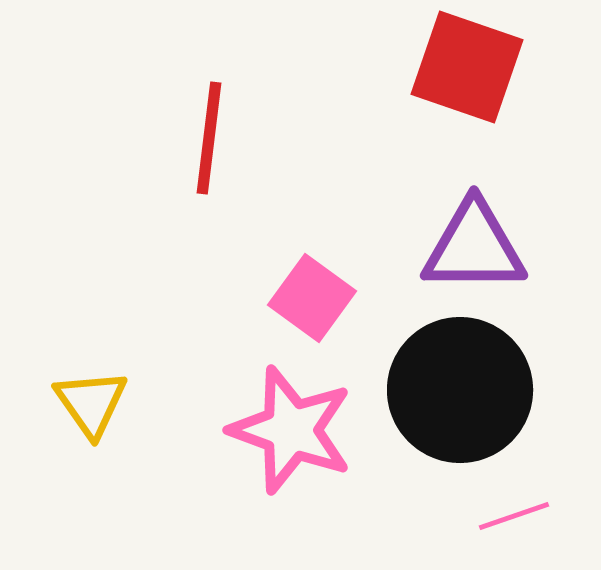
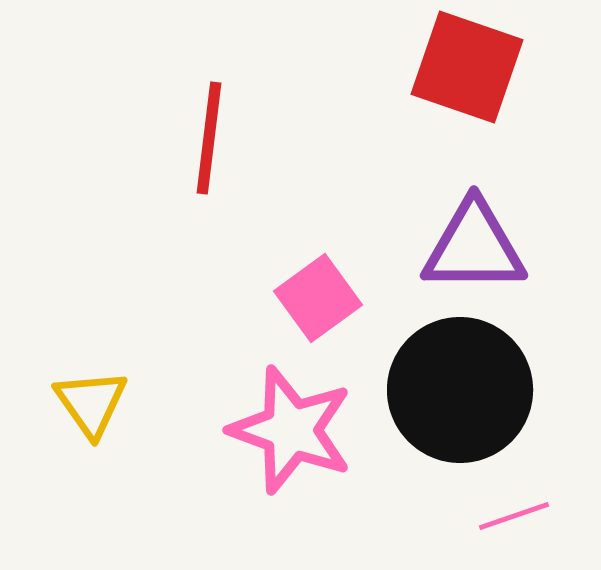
pink square: moved 6 px right; rotated 18 degrees clockwise
